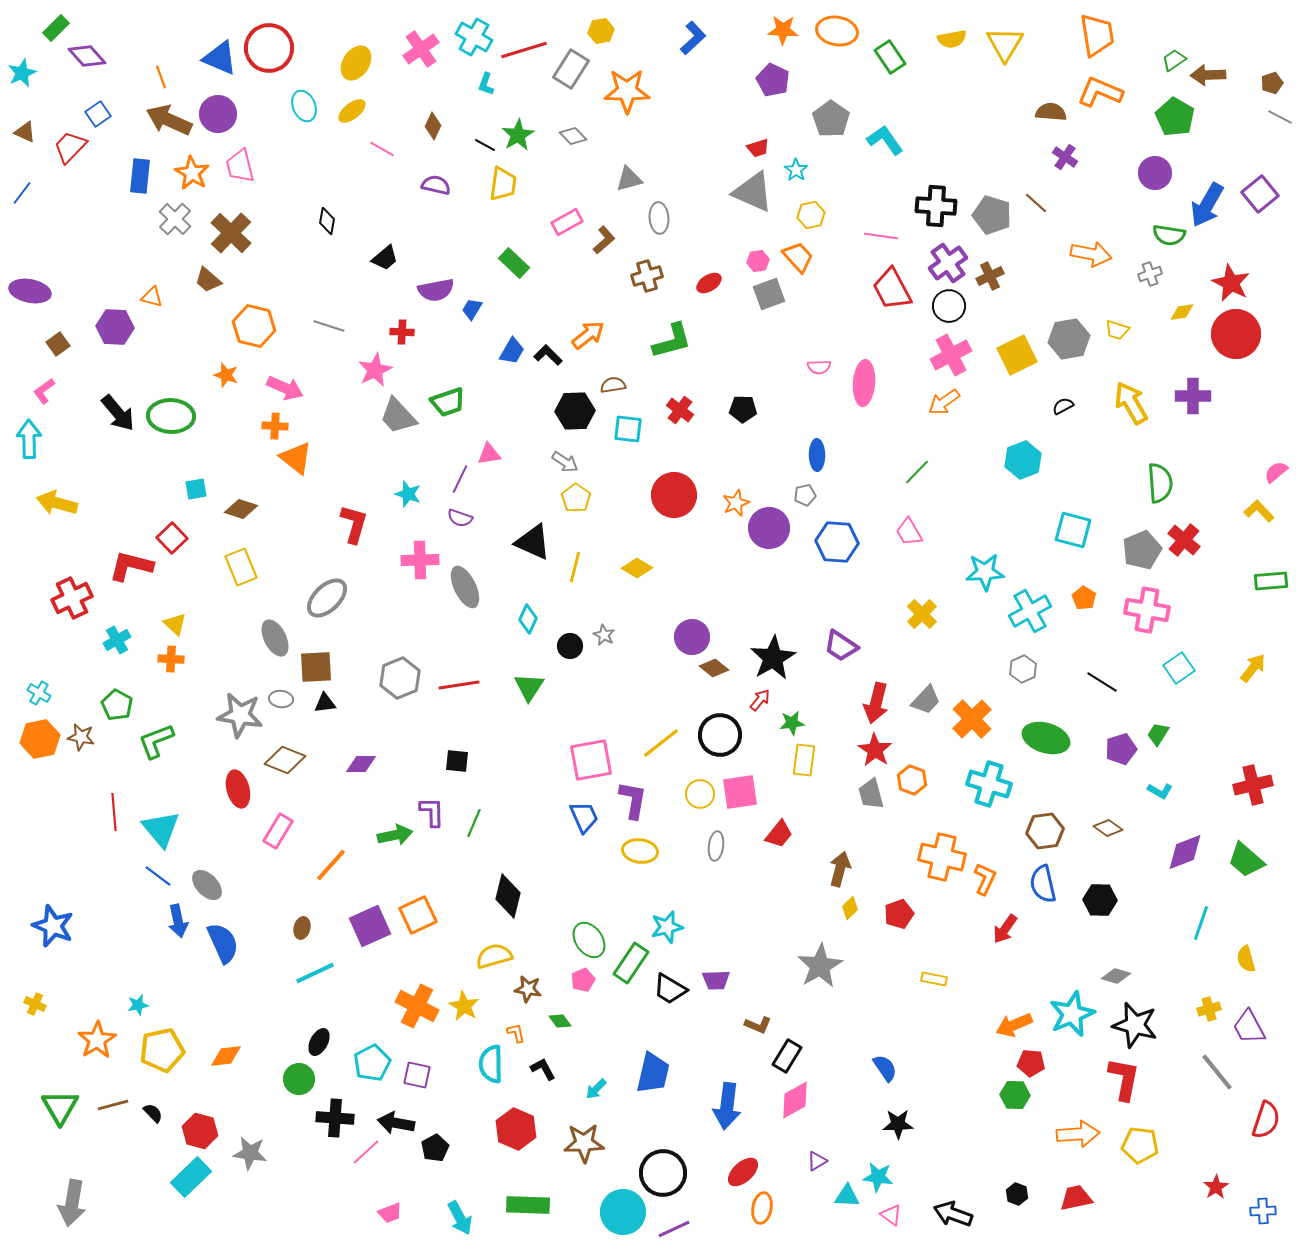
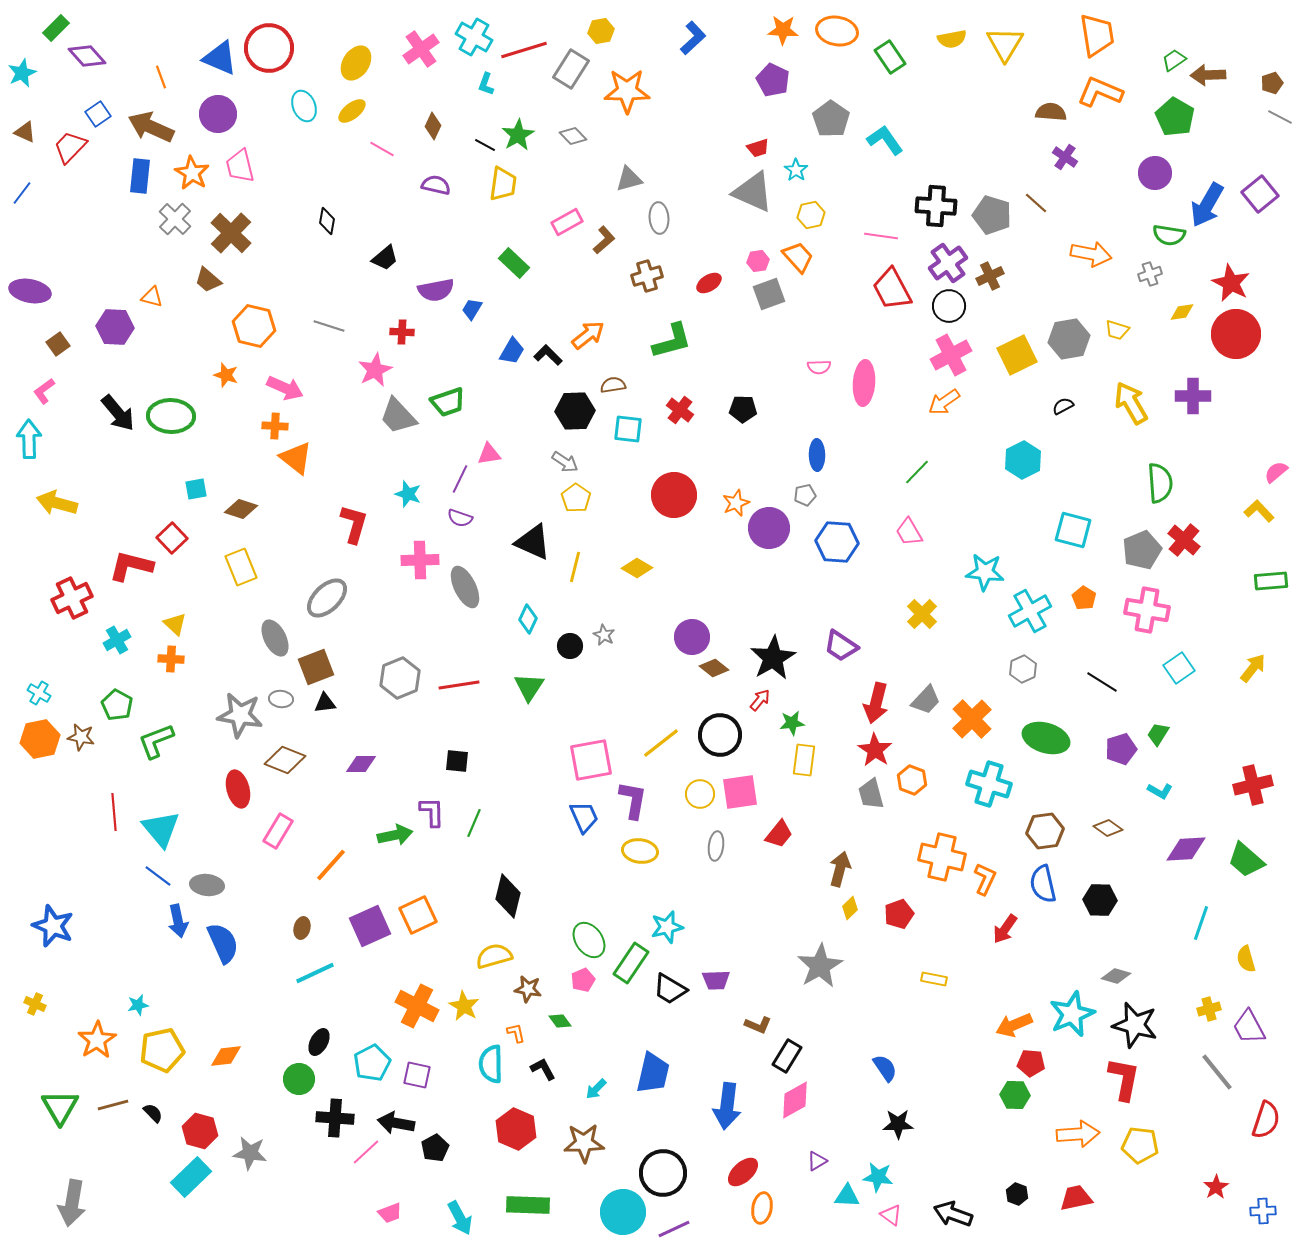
brown arrow at (169, 120): moved 18 px left, 7 px down
cyan hexagon at (1023, 460): rotated 6 degrees counterclockwise
cyan star at (985, 572): rotated 9 degrees clockwise
brown square at (316, 667): rotated 18 degrees counterclockwise
purple diamond at (1185, 852): moved 1 px right, 3 px up; rotated 18 degrees clockwise
gray ellipse at (207, 885): rotated 40 degrees counterclockwise
